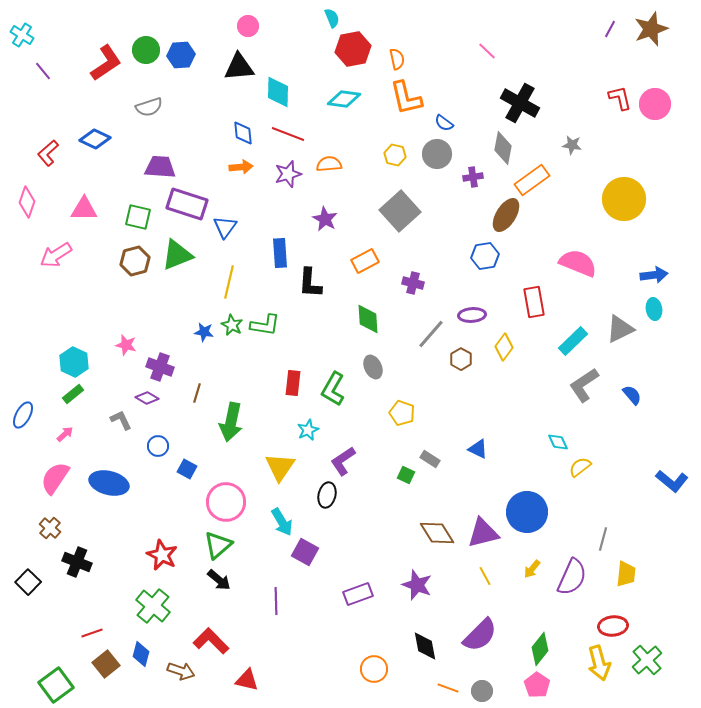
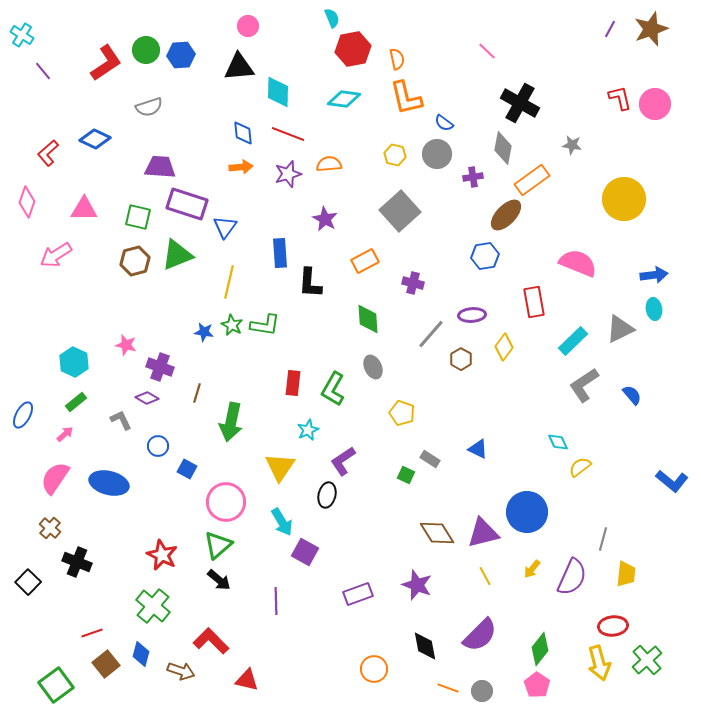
brown ellipse at (506, 215): rotated 12 degrees clockwise
green rectangle at (73, 394): moved 3 px right, 8 px down
